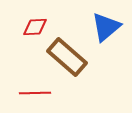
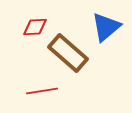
brown rectangle: moved 1 px right, 4 px up
red line: moved 7 px right, 2 px up; rotated 8 degrees counterclockwise
